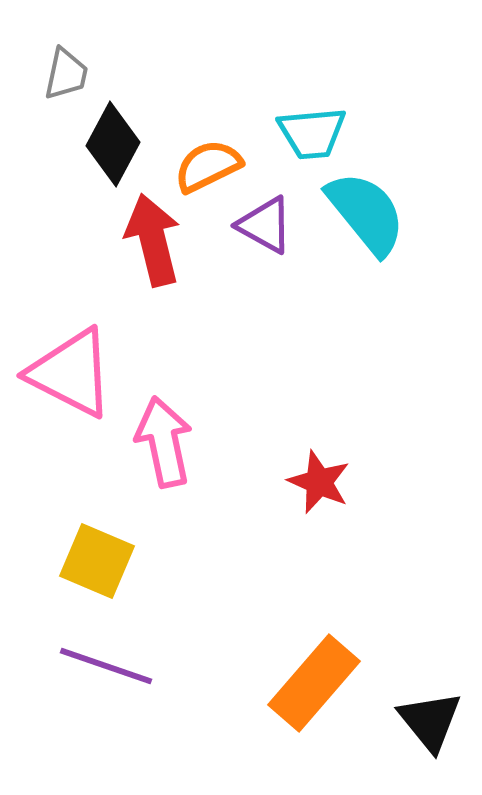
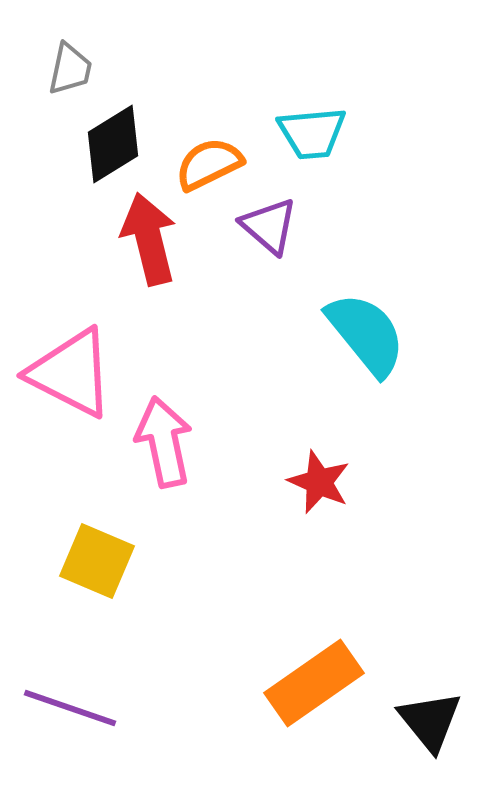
gray trapezoid: moved 4 px right, 5 px up
black diamond: rotated 30 degrees clockwise
orange semicircle: moved 1 px right, 2 px up
cyan semicircle: moved 121 px down
purple triangle: moved 4 px right, 1 px down; rotated 12 degrees clockwise
red arrow: moved 4 px left, 1 px up
purple line: moved 36 px left, 42 px down
orange rectangle: rotated 14 degrees clockwise
